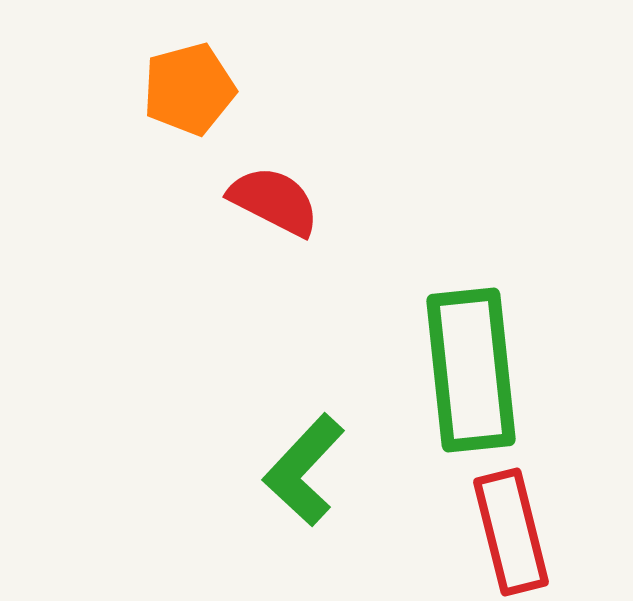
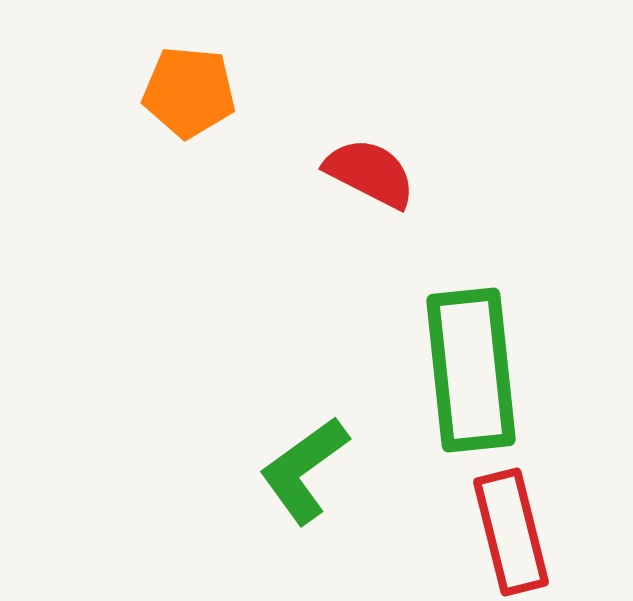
orange pentagon: moved 3 px down; rotated 20 degrees clockwise
red semicircle: moved 96 px right, 28 px up
green L-shape: rotated 11 degrees clockwise
